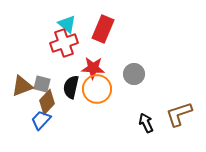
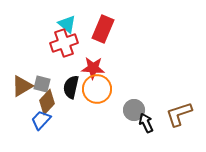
gray circle: moved 36 px down
brown triangle: rotated 10 degrees counterclockwise
